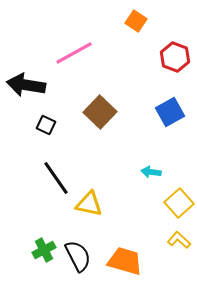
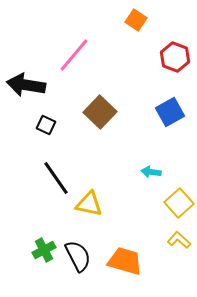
orange square: moved 1 px up
pink line: moved 2 px down; rotated 21 degrees counterclockwise
